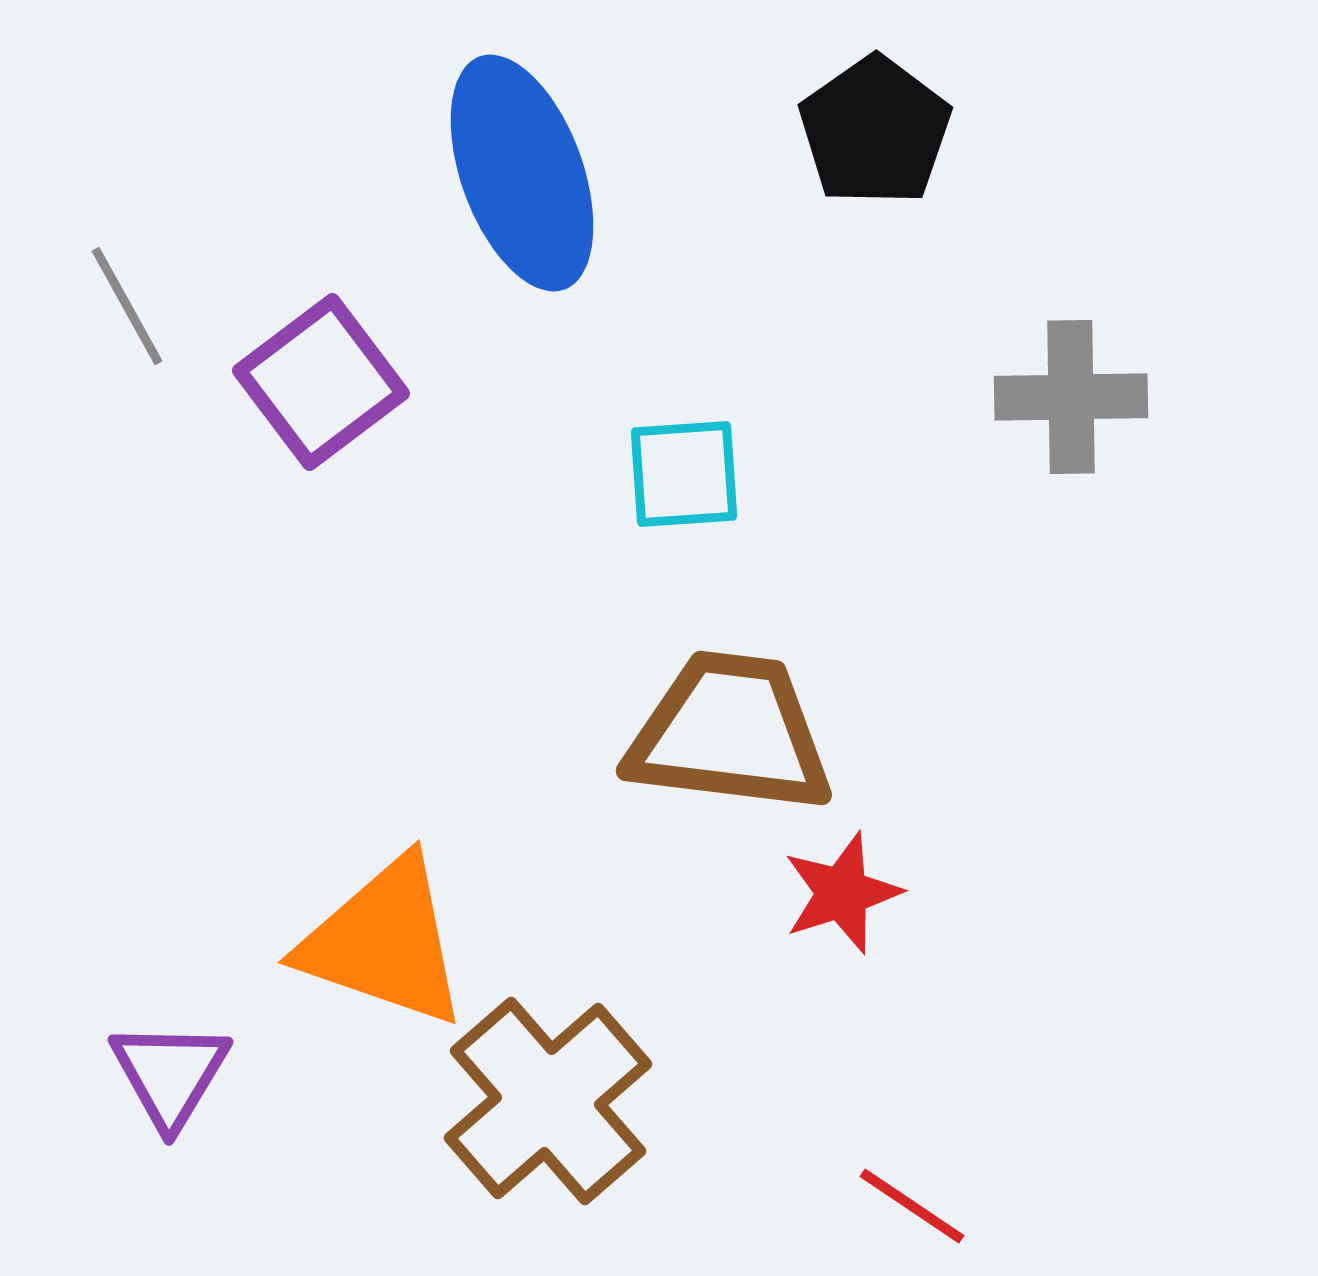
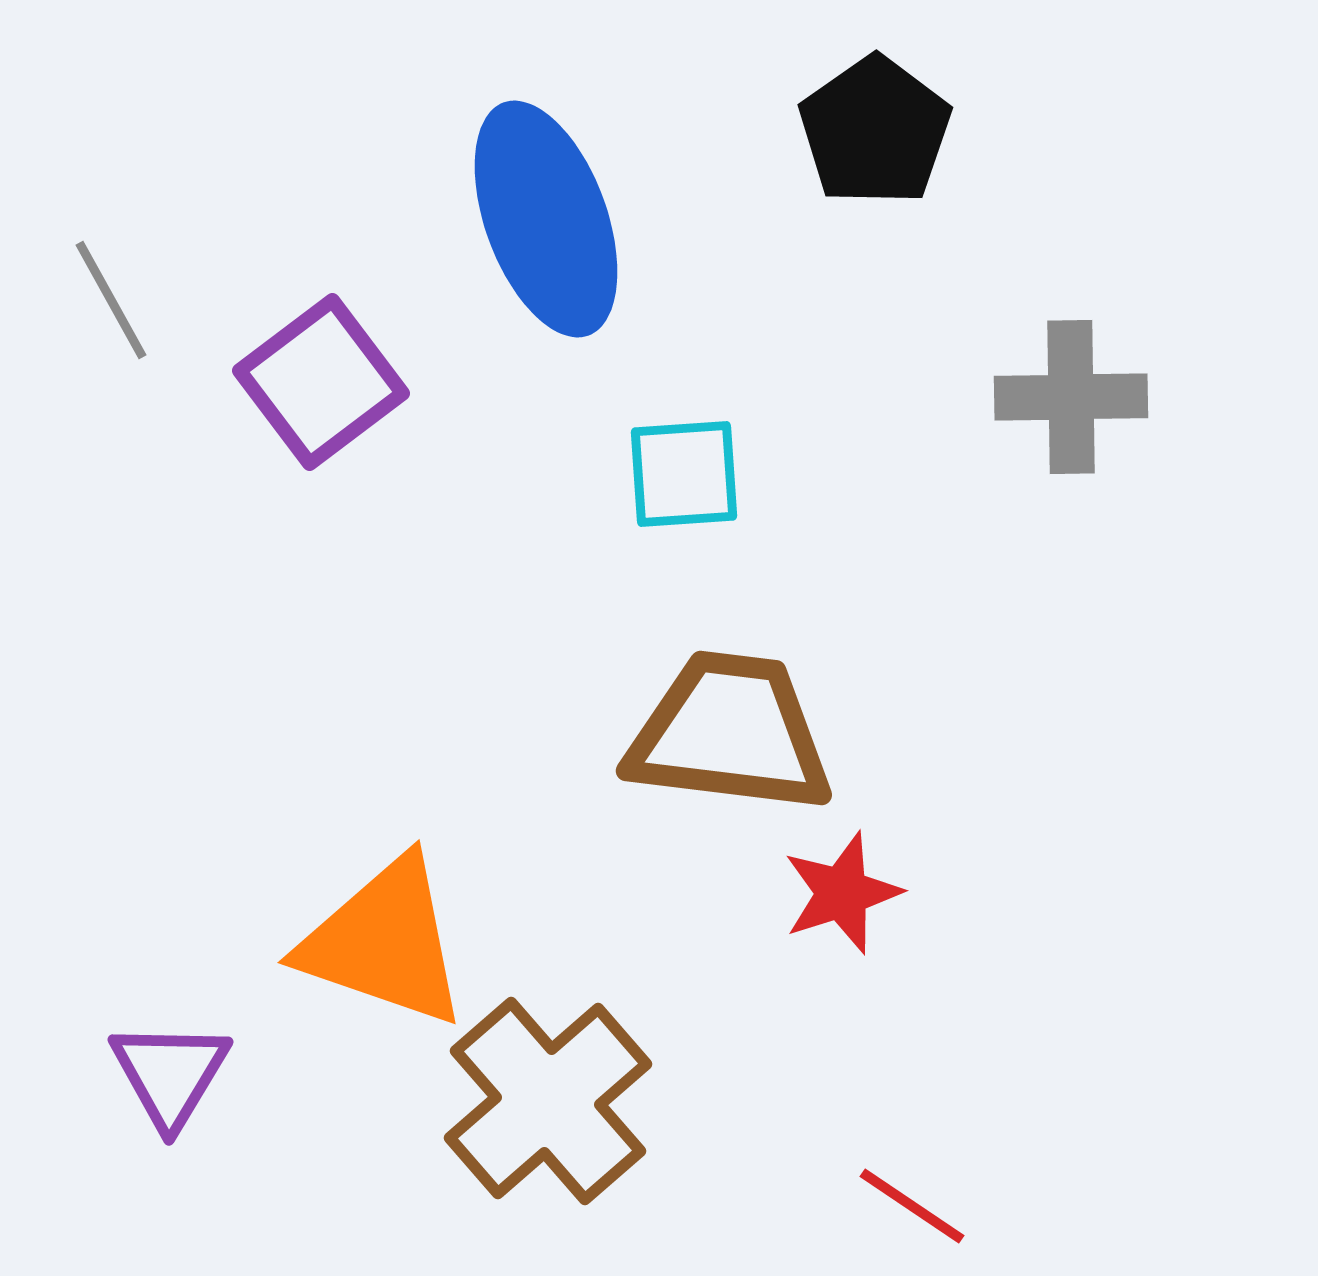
blue ellipse: moved 24 px right, 46 px down
gray line: moved 16 px left, 6 px up
